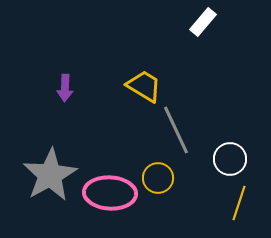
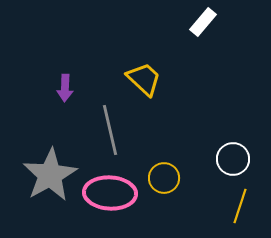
yellow trapezoid: moved 7 px up; rotated 12 degrees clockwise
gray line: moved 66 px left; rotated 12 degrees clockwise
white circle: moved 3 px right
yellow circle: moved 6 px right
yellow line: moved 1 px right, 3 px down
